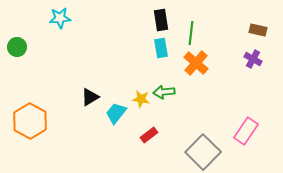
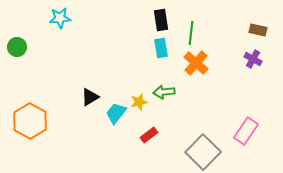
yellow star: moved 2 px left, 3 px down; rotated 24 degrees counterclockwise
